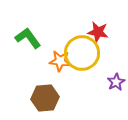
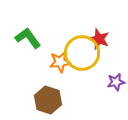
red star: moved 1 px right, 7 px down; rotated 10 degrees clockwise
orange star: moved 1 px down; rotated 15 degrees counterclockwise
purple star: rotated 18 degrees clockwise
brown hexagon: moved 3 px right, 2 px down; rotated 24 degrees clockwise
